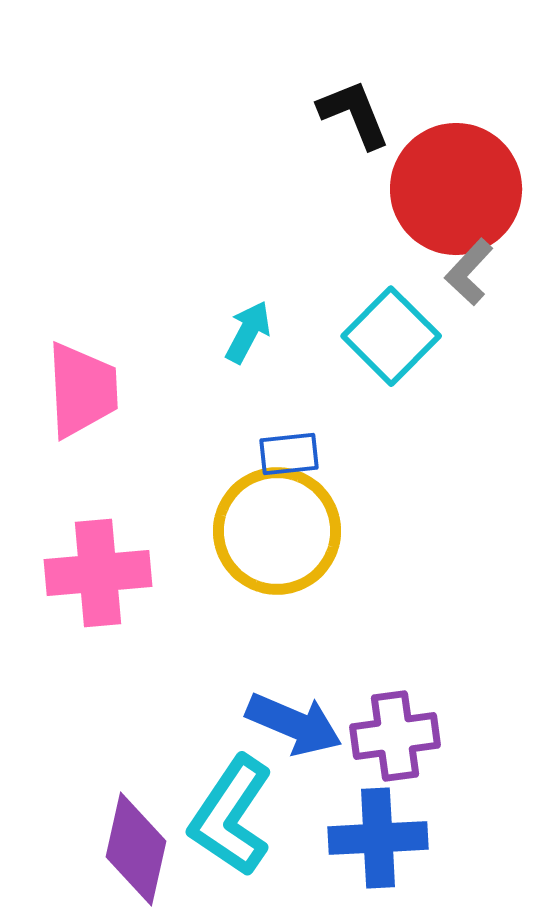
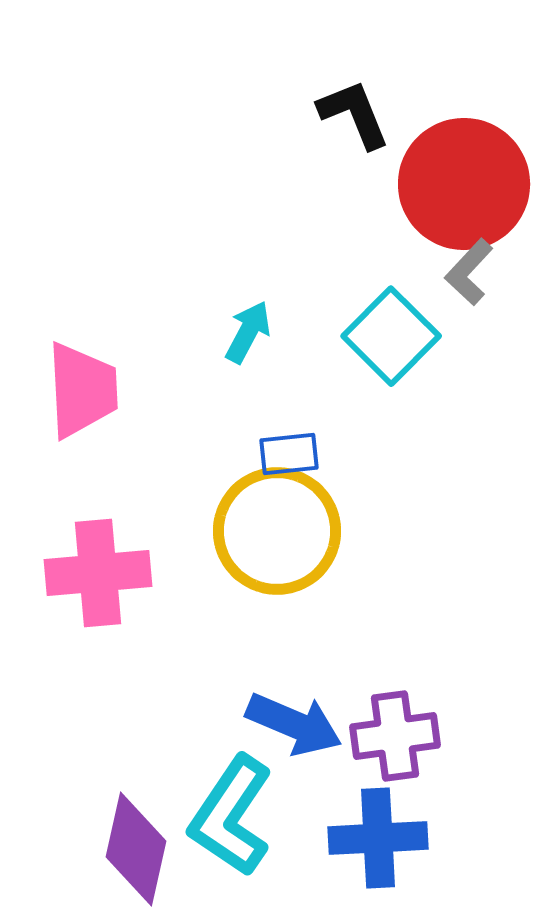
red circle: moved 8 px right, 5 px up
